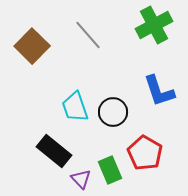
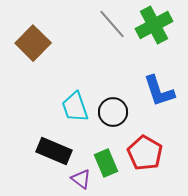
gray line: moved 24 px right, 11 px up
brown square: moved 1 px right, 3 px up
black rectangle: rotated 16 degrees counterclockwise
green rectangle: moved 4 px left, 7 px up
purple triangle: rotated 10 degrees counterclockwise
